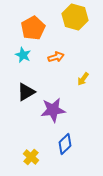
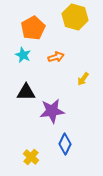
black triangle: rotated 30 degrees clockwise
purple star: moved 1 px left, 1 px down
blue diamond: rotated 20 degrees counterclockwise
